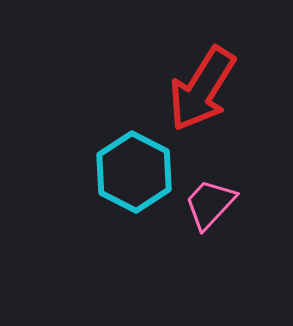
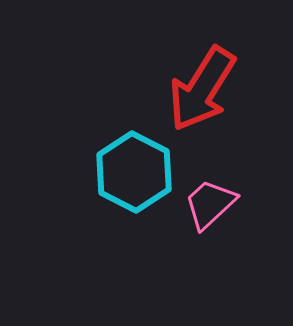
pink trapezoid: rotated 4 degrees clockwise
